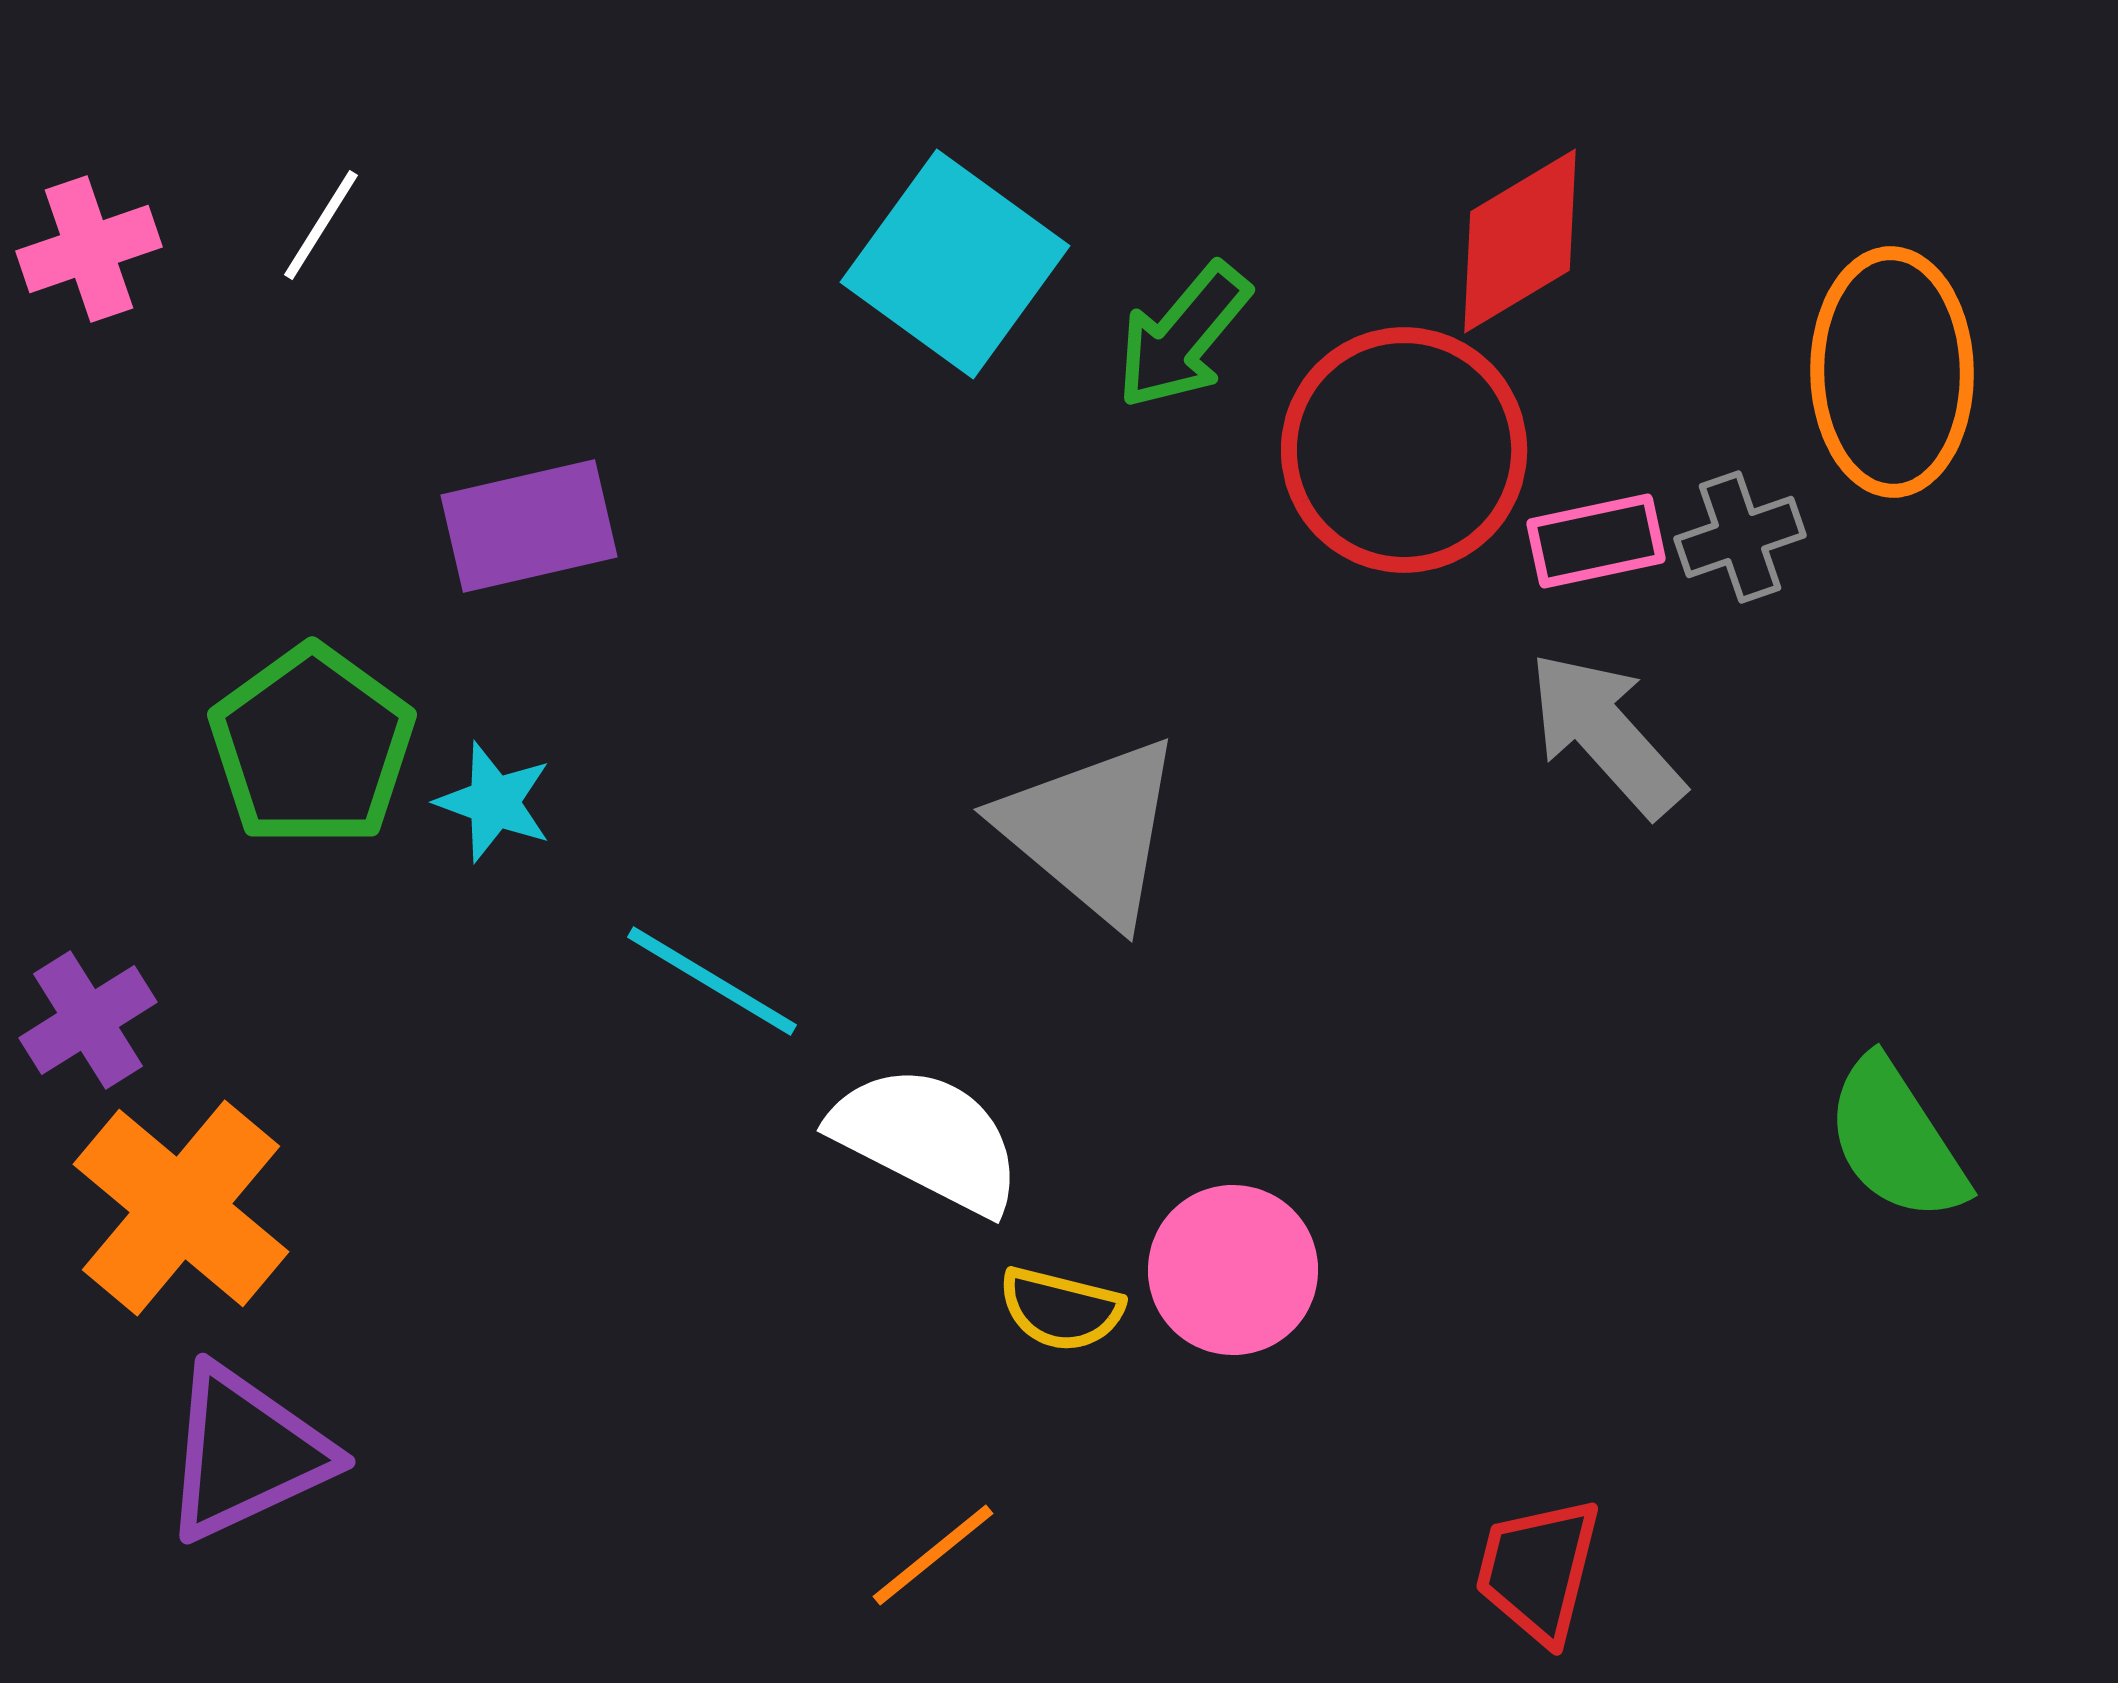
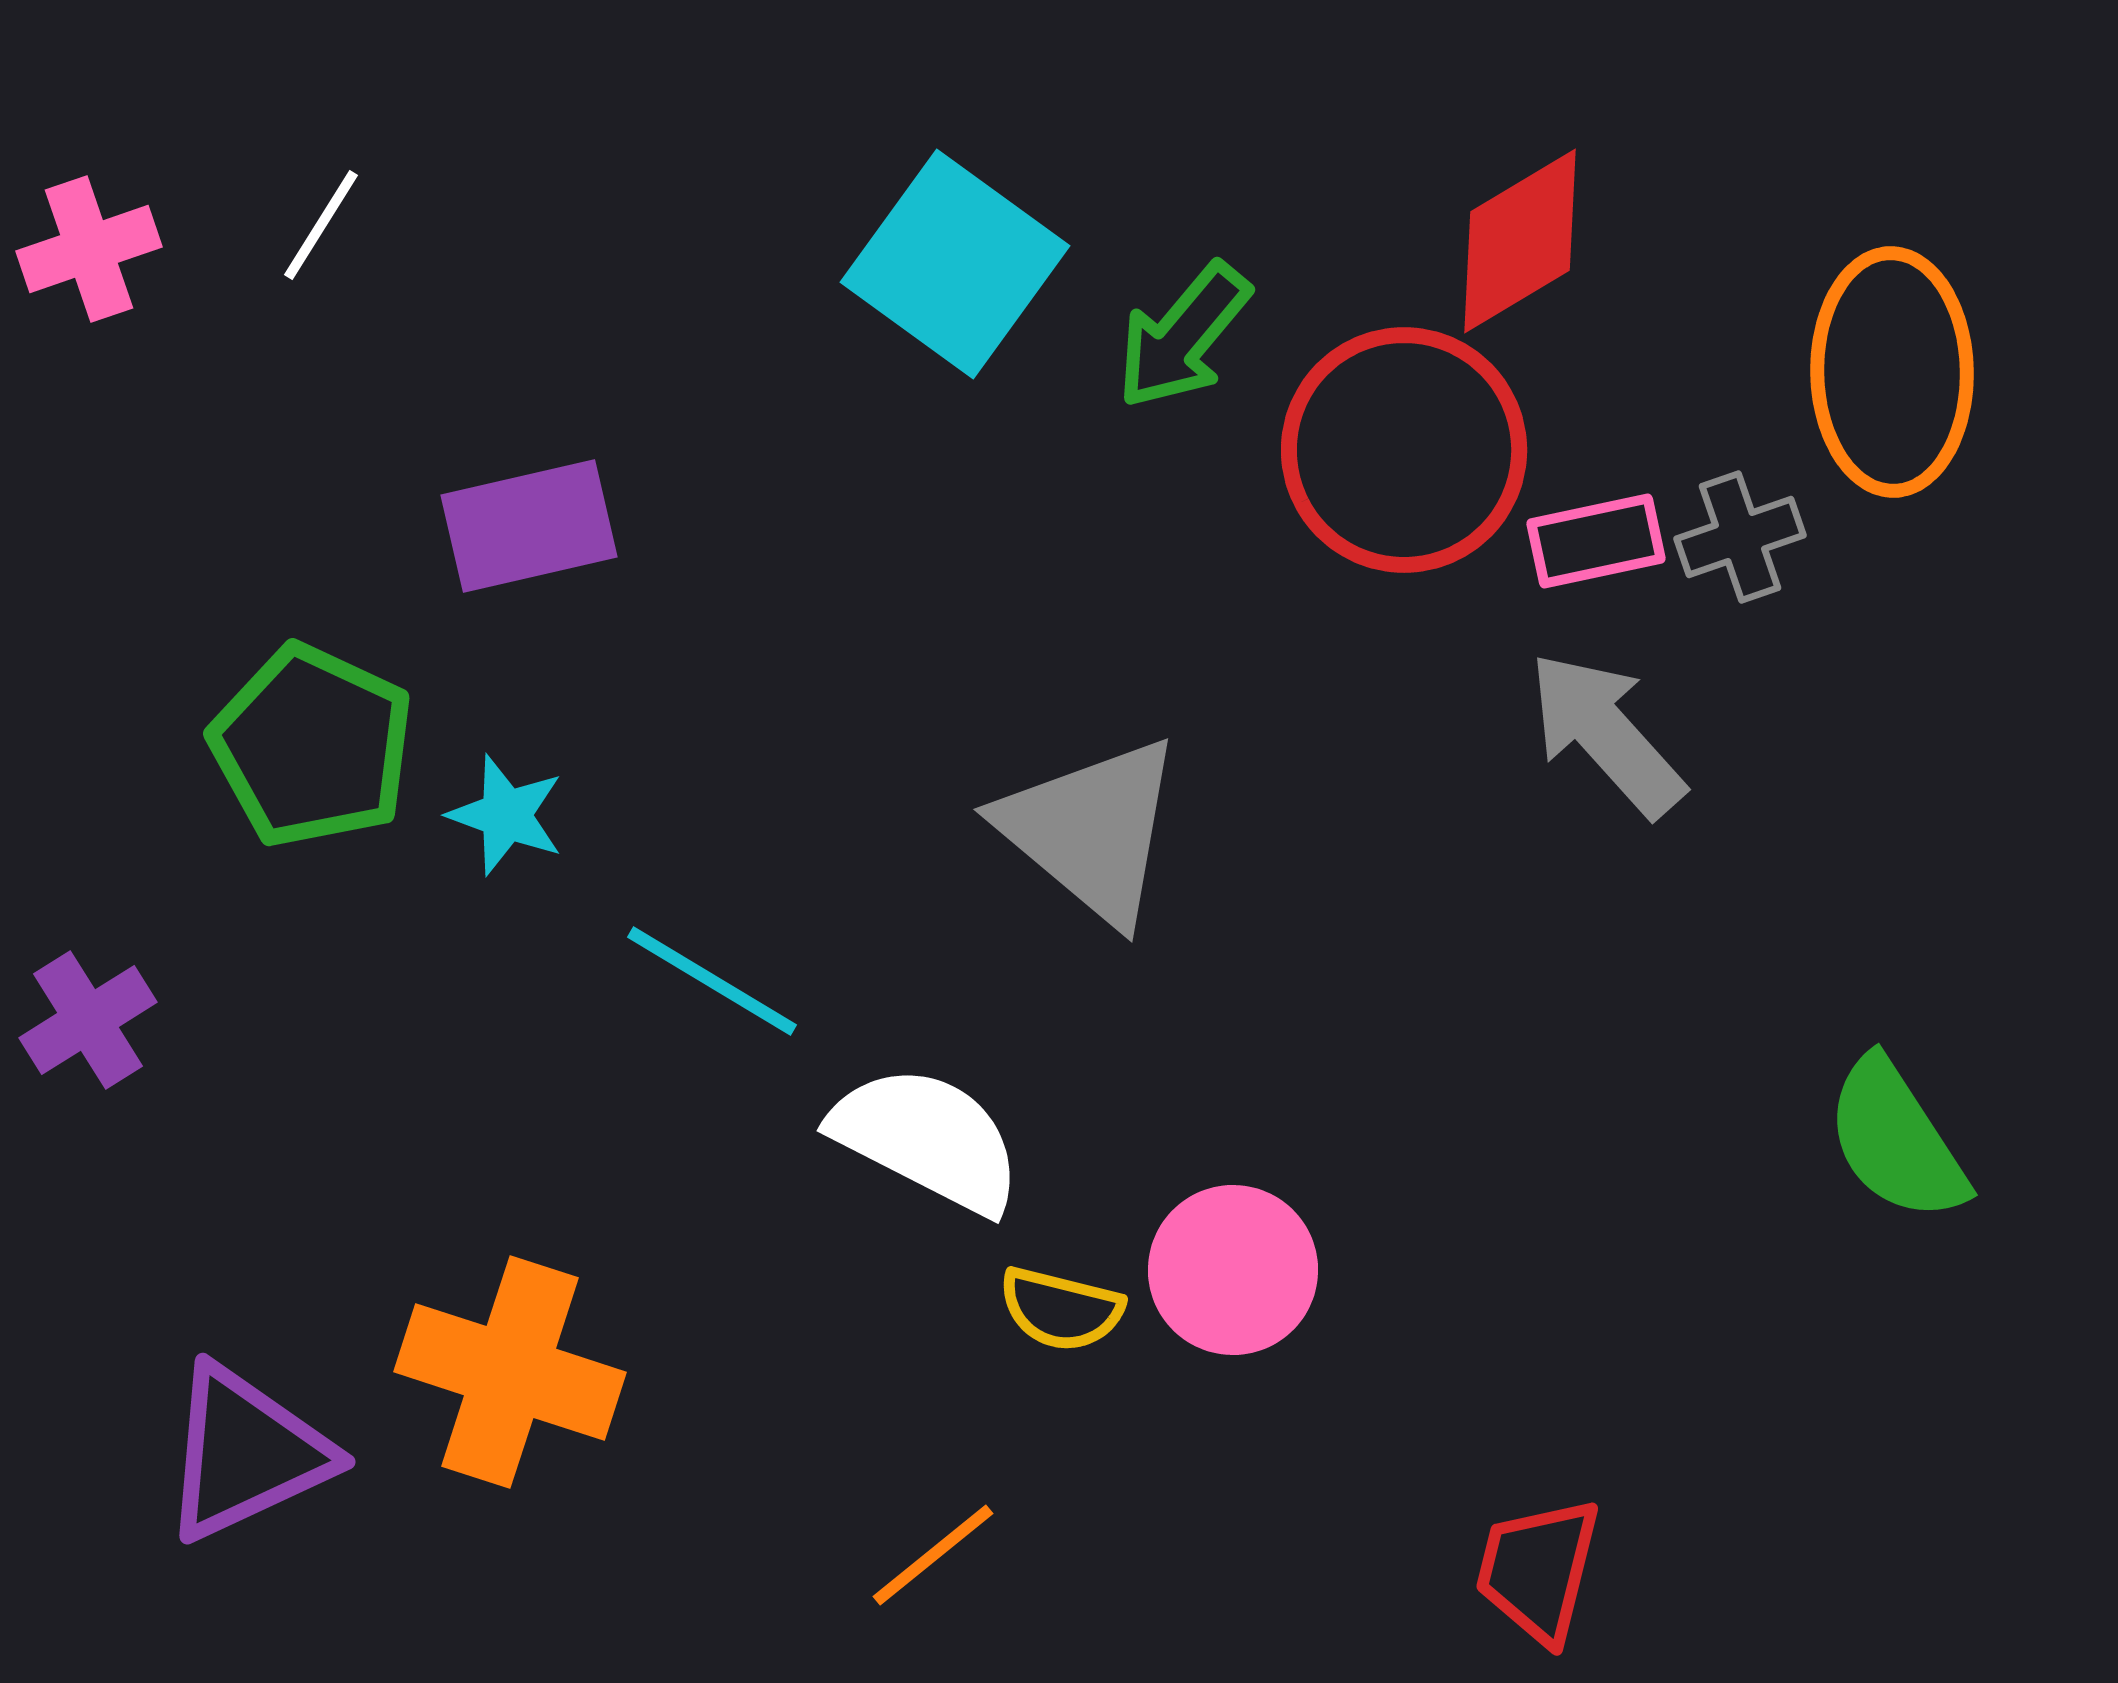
green pentagon: rotated 11 degrees counterclockwise
cyan star: moved 12 px right, 13 px down
orange cross: moved 329 px right, 164 px down; rotated 22 degrees counterclockwise
